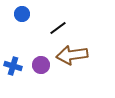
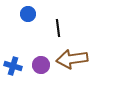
blue circle: moved 6 px right
black line: rotated 60 degrees counterclockwise
brown arrow: moved 4 px down
